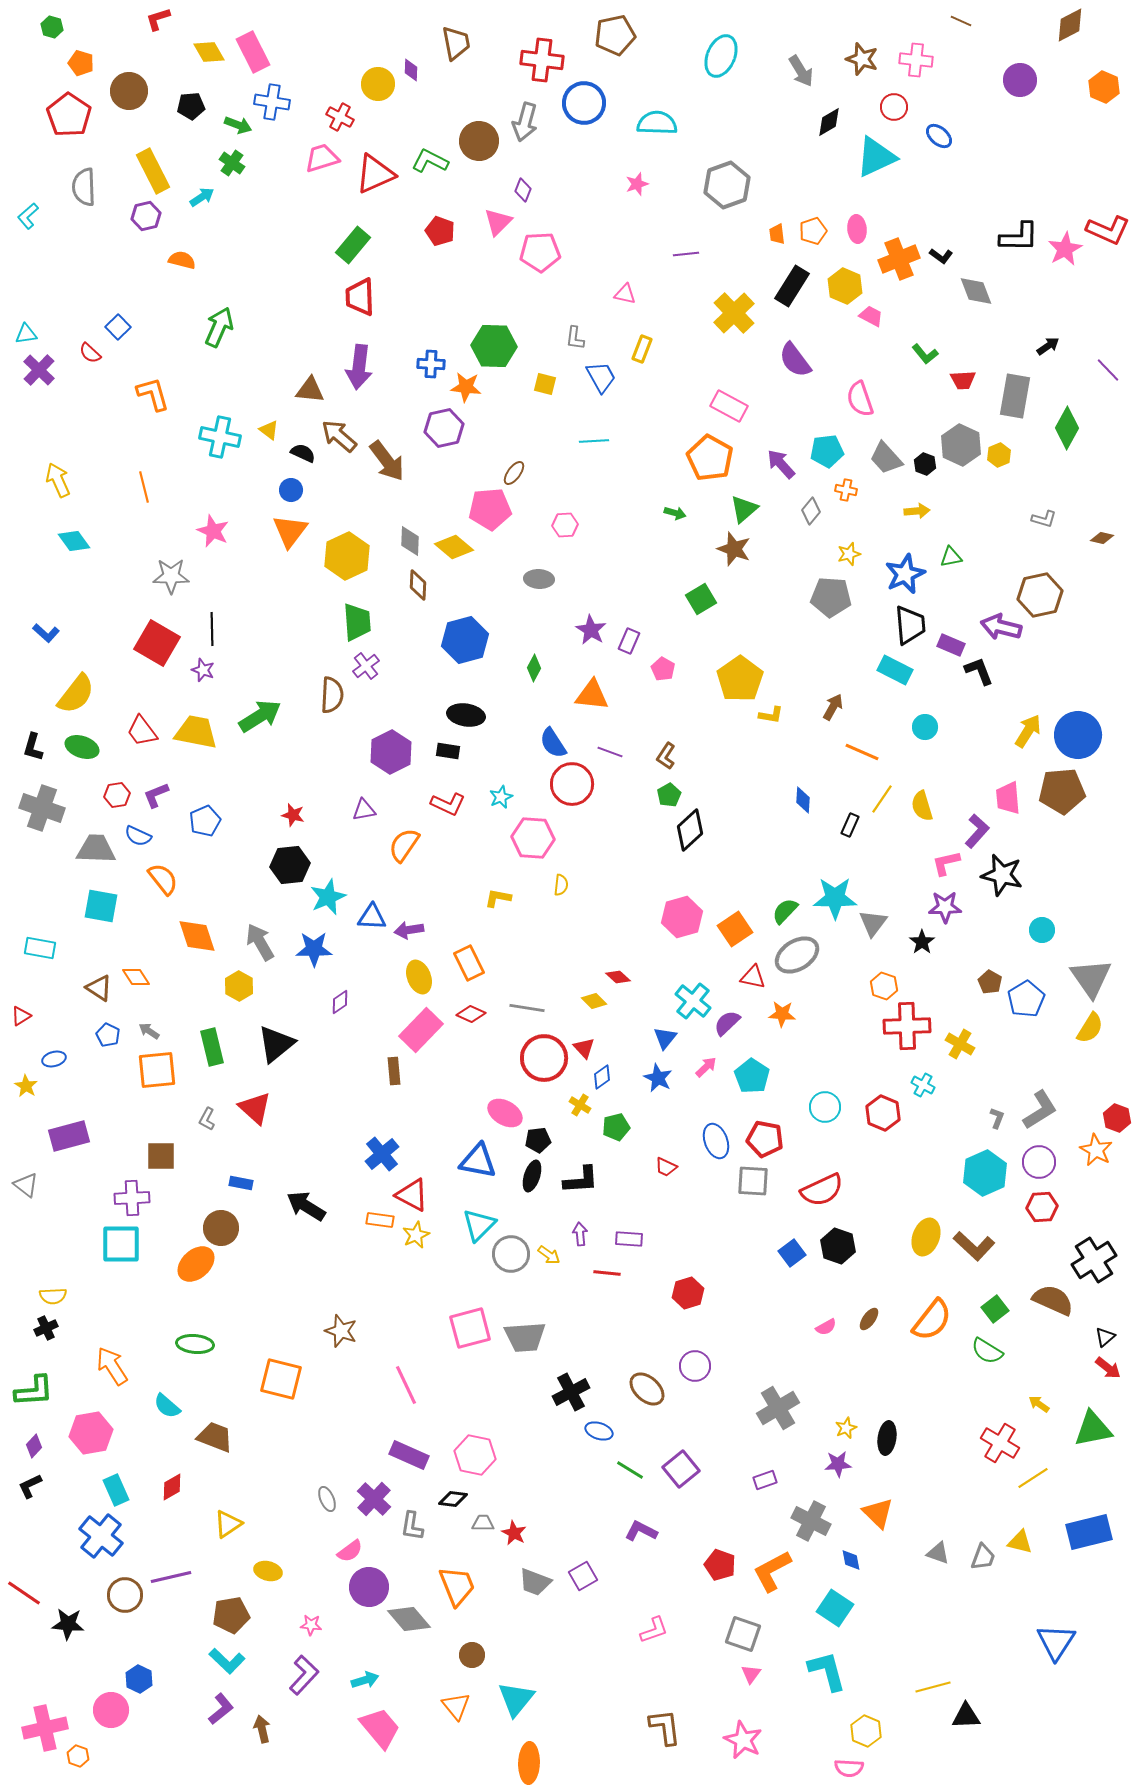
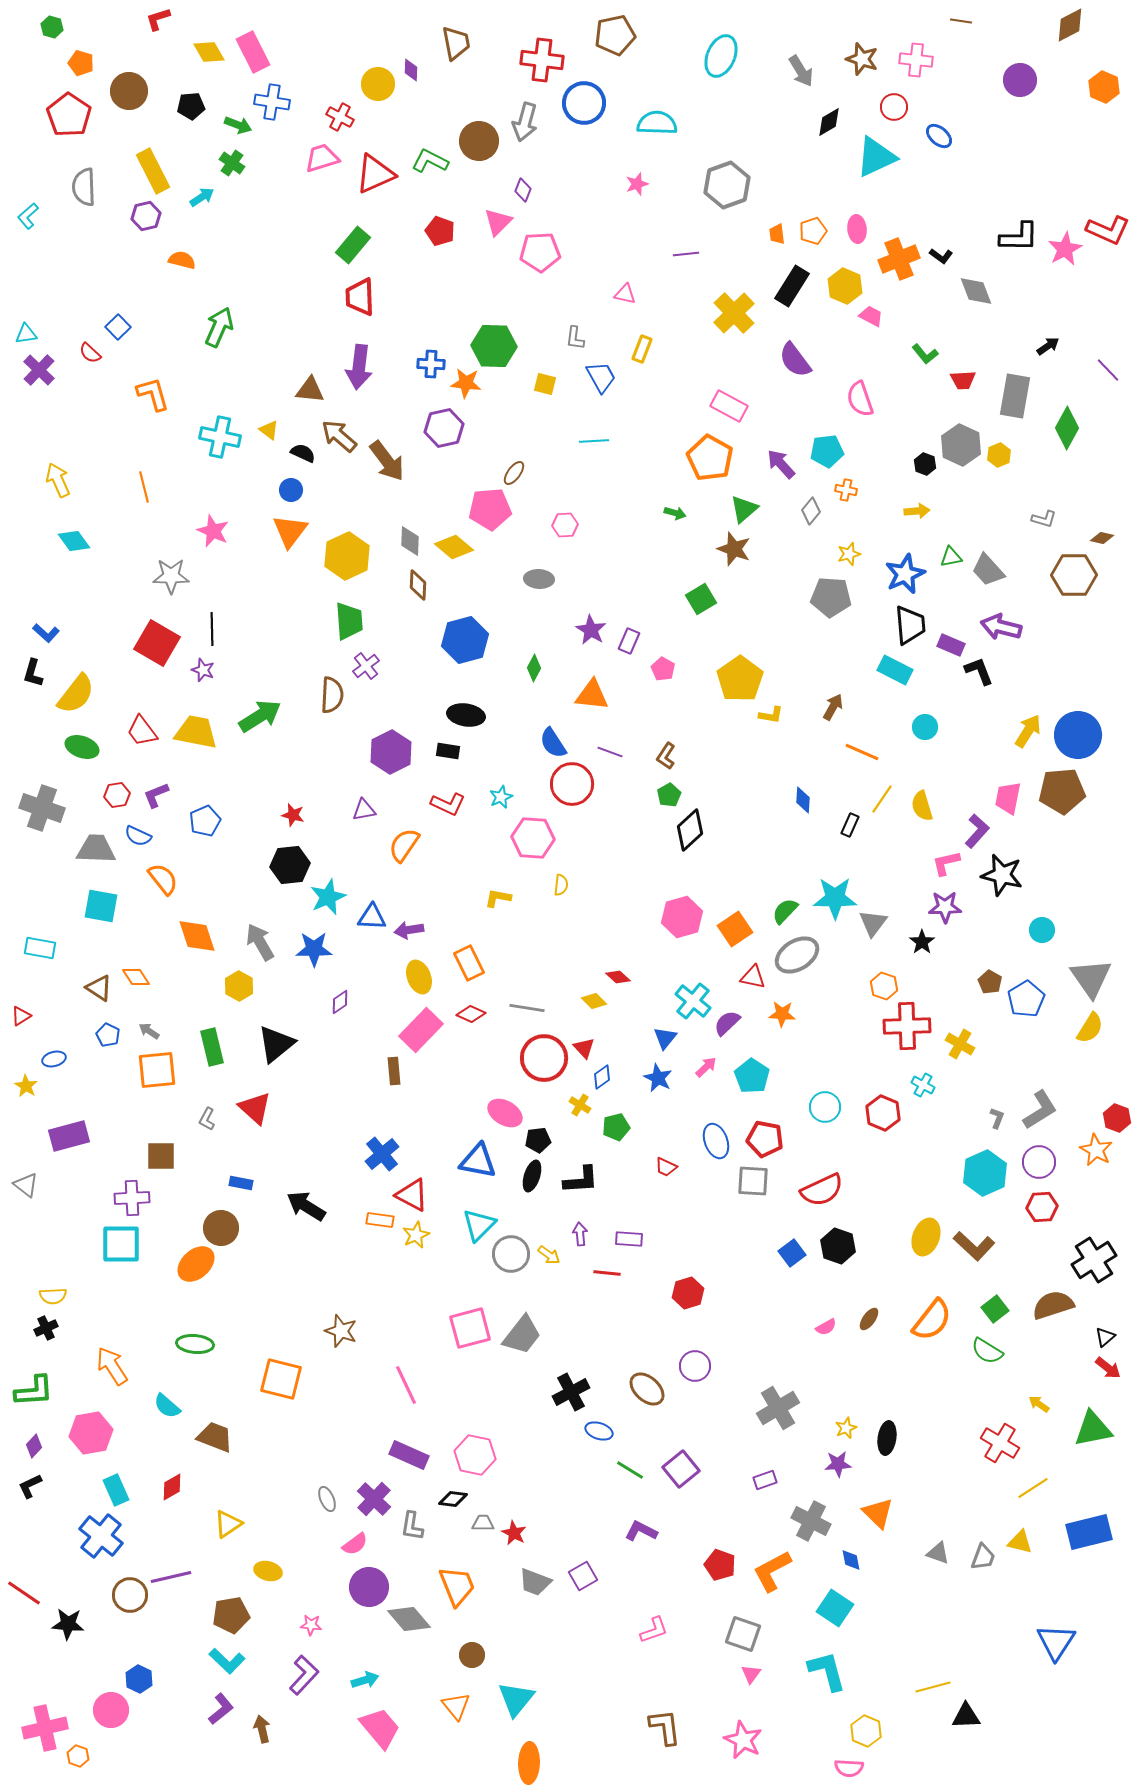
brown line at (961, 21): rotated 15 degrees counterclockwise
orange star at (466, 387): moved 4 px up
gray trapezoid at (886, 458): moved 102 px right, 112 px down
brown hexagon at (1040, 595): moved 34 px right, 20 px up; rotated 12 degrees clockwise
green trapezoid at (357, 622): moved 8 px left, 1 px up
black L-shape at (33, 747): moved 74 px up
pink trapezoid at (1008, 798): rotated 16 degrees clockwise
brown semicircle at (1053, 1300): moved 5 px down; rotated 42 degrees counterclockwise
gray trapezoid at (525, 1337): moved 3 px left, 2 px up; rotated 48 degrees counterclockwise
yellow line at (1033, 1478): moved 10 px down
pink semicircle at (350, 1551): moved 5 px right, 7 px up
brown circle at (125, 1595): moved 5 px right
